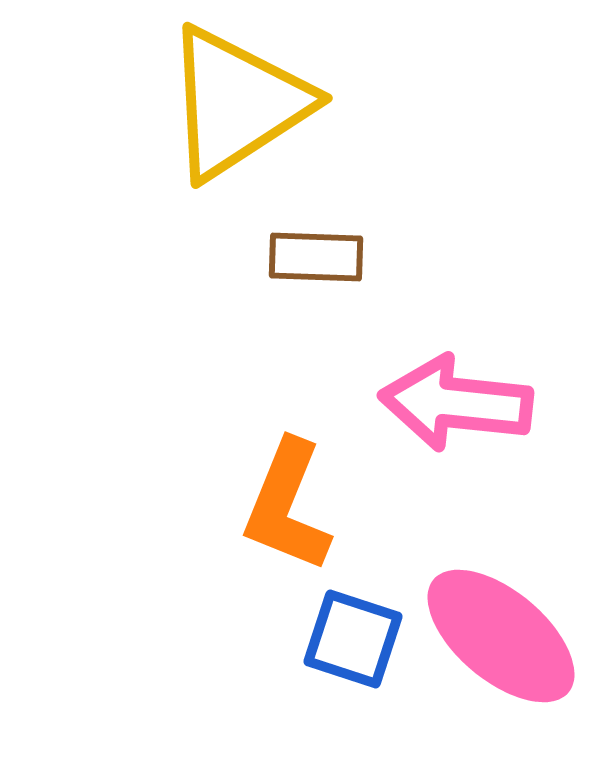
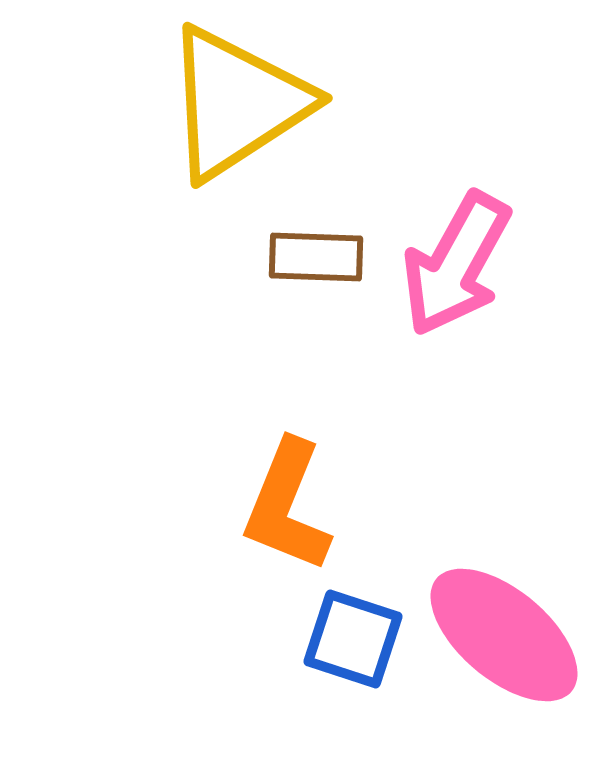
pink arrow: moved 139 px up; rotated 67 degrees counterclockwise
pink ellipse: moved 3 px right, 1 px up
